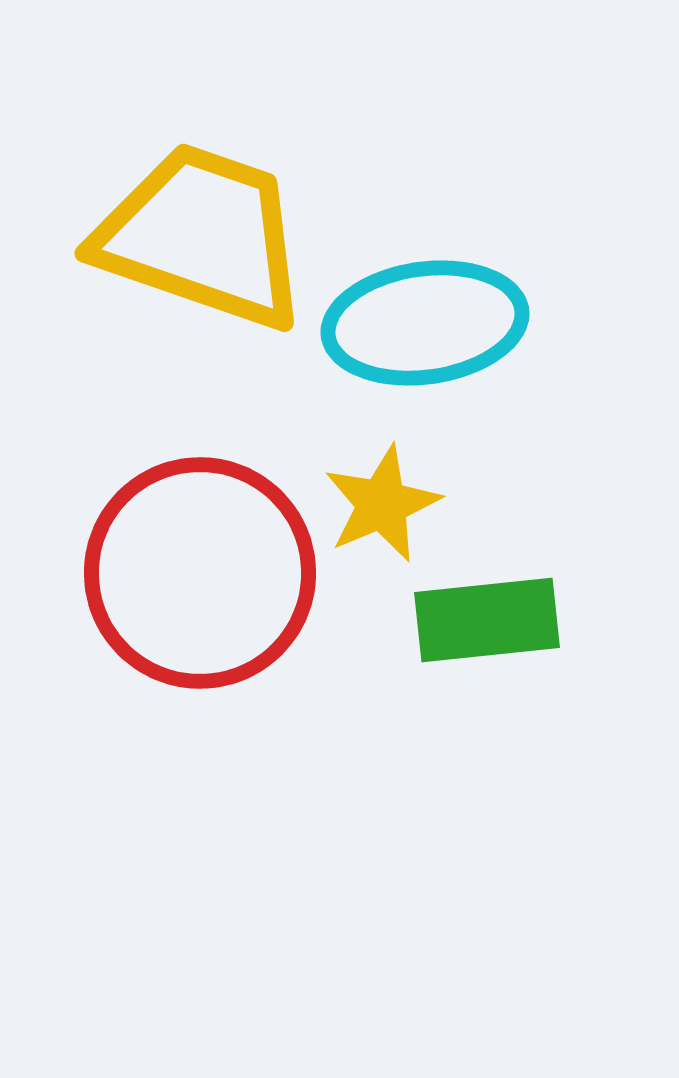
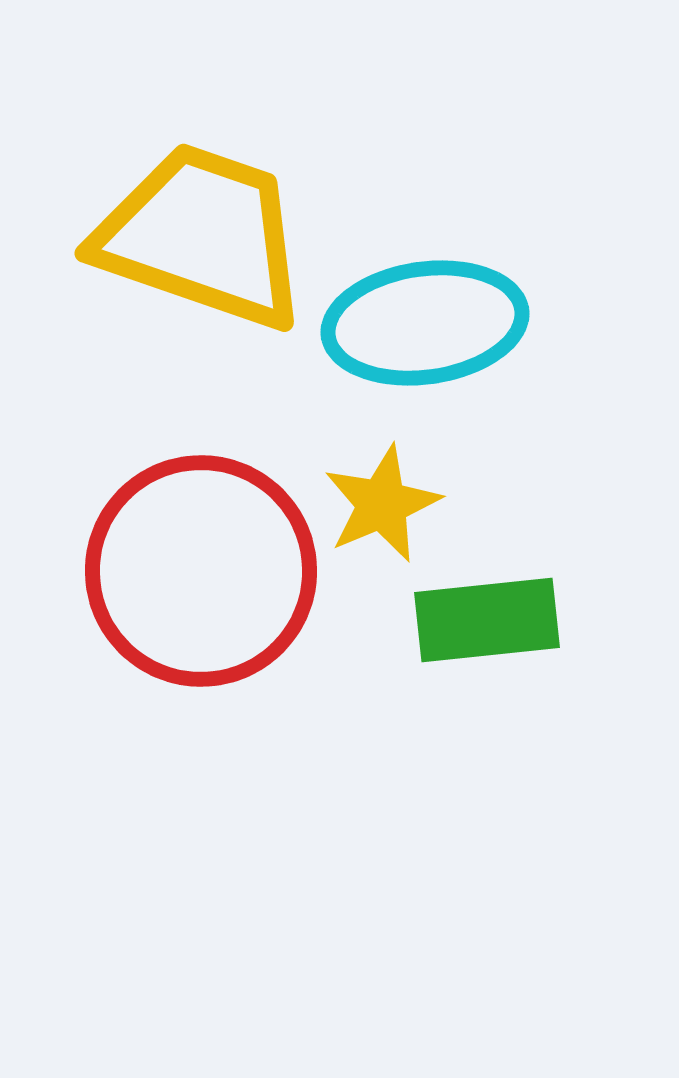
red circle: moved 1 px right, 2 px up
